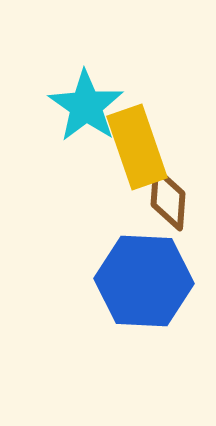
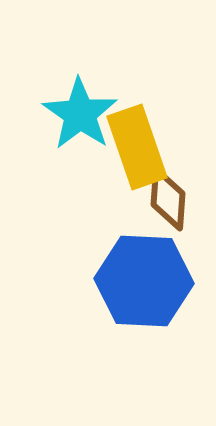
cyan star: moved 6 px left, 8 px down
